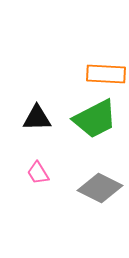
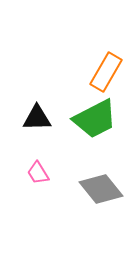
orange rectangle: moved 2 px up; rotated 63 degrees counterclockwise
gray diamond: moved 1 px right, 1 px down; rotated 24 degrees clockwise
